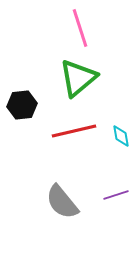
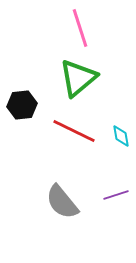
red line: rotated 39 degrees clockwise
